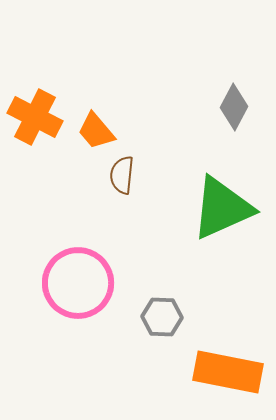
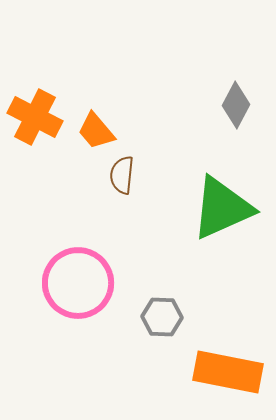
gray diamond: moved 2 px right, 2 px up
